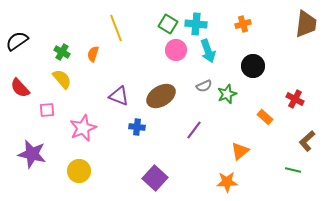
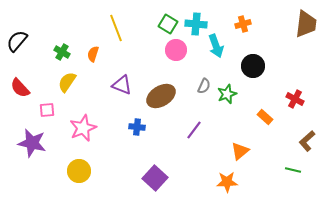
black semicircle: rotated 15 degrees counterclockwise
cyan arrow: moved 8 px right, 5 px up
yellow semicircle: moved 5 px right, 3 px down; rotated 105 degrees counterclockwise
gray semicircle: rotated 42 degrees counterclockwise
purple triangle: moved 3 px right, 11 px up
purple star: moved 11 px up
